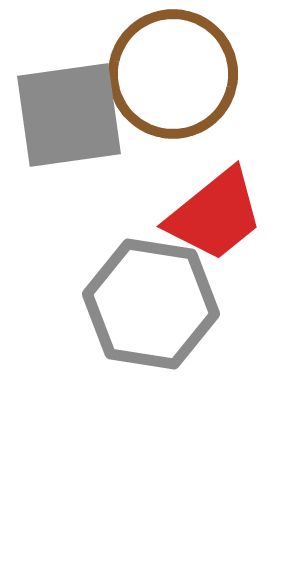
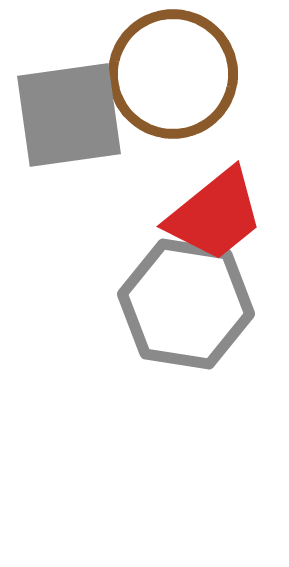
gray hexagon: moved 35 px right
